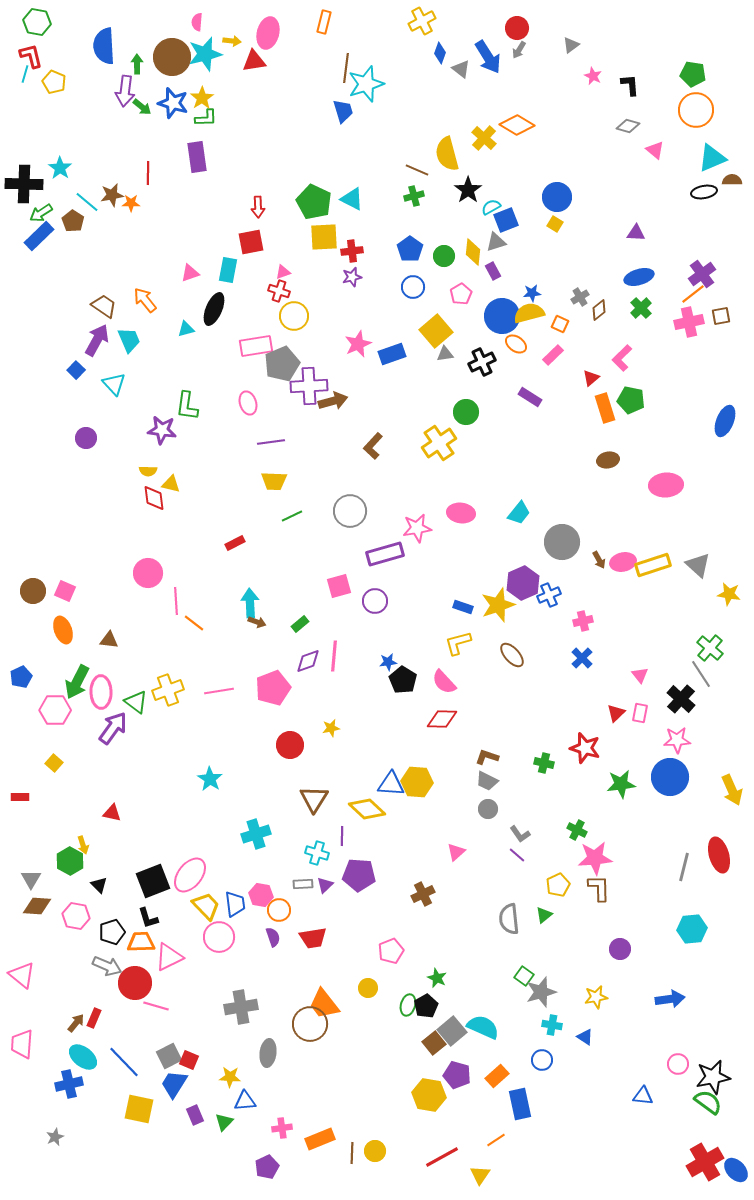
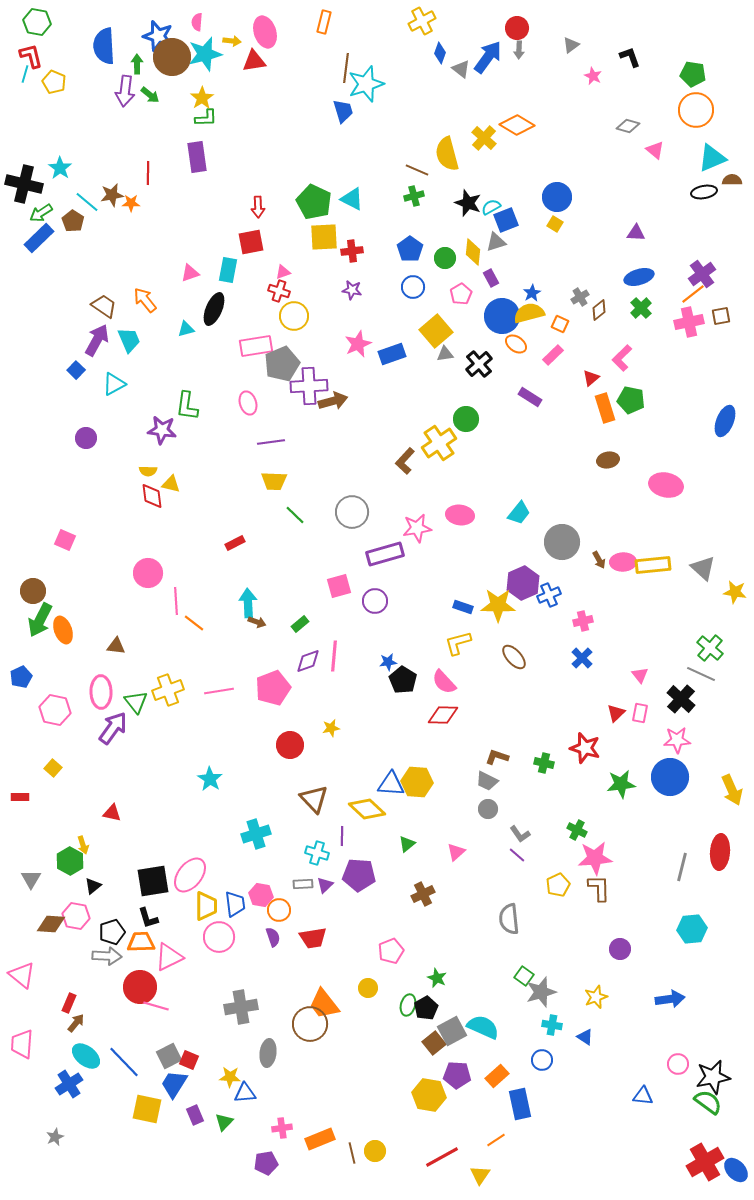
pink ellipse at (268, 33): moved 3 px left, 1 px up; rotated 32 degrees counterclockwise
gray arrow at (519, 50): rotated 30 degrees counterclockwise
blue arrow at (488, 57): rotated 112 degrees counterclockwise
black L-shape at (630, 85): moved 28 px up; rotated 15 degrees counterclockwise
blue star at (173, 103): moved 15 px left, 67 px up
green arrow at (142, 107): moved 8 px right, 12 px up
black cross at (24, 184): rotated 12 degrees clockwise
black star at (468, 190): moved 13 px down; rotated 16 degrees counterclockwise
blue rectangle at (39, 236): moved 2 px down
green circle at (444, 256): moved 1 px right, 2 px down
purple rectangle at (493, 271): moved 2 px left, 7 px down
purple star at (352, 277): moved 13 px down; rotated 24 degrees clockwise
blue star at (532, 293): rotated 24 degrees counterclockwise
black cross at (482, 362): moved 3 px left, 2 px down; rotated 16 degrees counterclockwise
cyan triangle at (114, 384): rotated 45 degrees clockwise
green circle at (466, 412): moved 7 px down
brown L-shape at (373, 446): moved 32 px right, 15 px down
pink ellipse at (666, 485): rotated 16 degrees clockwise
red diamond at (154, 498): moved 2 px left, 2 px up
gray circle at (350, 511): moved 2 px right, 1 px down
pink ellipse at (461, 513): moved 1 px left, 2 px down
green line at (292, 516): moved 3 px right, 1 px up; rotated 70 degrees clockwise
pink ellipse at (623, 562): rotated 10 degrees clockwise
yellow rectangle at (653, 565): rotated 12 degrees clockwise
gray triangle at (698, 565): moved 5 px right, 3 px down
pink square at (65, 591): moved 51 px up
yellow star at (729, 594): moved 6 px right, 2 px up
cyan arrow at (250, 603): moved 2 px left
yellow star at (498, 605): rotated 20 degrees clockwise
brown triangle at (109, 640): moved 7 px right, 6 px down
brown ellipse at (512, 655): moved 2 px right, 2 px down
gray line at (701, 674): rotated 32 degrees counterclockwise
green arrow at (77, 682): moved 37 px left, 62 px up
green triangle at (136, 702): rotated 15 degrees clockwise
pink hexagon at (55, 710): rotated 12 degrees clockwise
red diamond at (442, 719): moved 1 px right, 4 px up
brown L-shape at (487, 757): moved 10 px right
yellow square at (54, 763): moved 1 px left, 5 px down
brown triangle at (314, 799): rotated 16 degrees counterclockwise
red ellipse at (719, 855): moved 1 px right, 3 px up; rotated 20 degrees clockwise
gray line at (684, 867): moved 2 px left
black square at (153, 881): rotated 12 degrees clockwise
black triangle at (99, 885): moved 6 px left, 1 px down; rotated 36 degrees clockwise
brown diamond at (37, 906): moved 14 px right, 18 px down
yellow trapezoid at (206, 906): rotated 44 degrees clockwise
green triangle at (544, 915): moved 137 px left, 71 px up
gray arrow at (107, 966): moved 10 px up; rotated 20 degrees counterclockwise
red circle at (135, 983): moved 5 px right, 4 px down
yellow star at (596, 997): rotated 10 degrees counterclockwise
black pentagon at (426, 1006): moved 2 px down
red rectangle at (94, 1018): moved 25 px left, 15 px up
gray square at (452, 1031): rotated 12 degrees clockwise
cyan ellipse at (83, 1057): moved 3 px right, 1 px up
purple pentagon at (457, 1075): rotated 12 degrees counterclockwise
blue cross at (69, 1084): rotated 20 degrees counterclockwise
blue triangle at (245, 1101): moved 8 px up
yellow square at (139, 1109): moved 8 px right
brown line at (352, 1153): rotated 15 degrees counterclockwise
purple pentagon at (267, 1167): moved 1 px left, 4 px up; rotated 15 degrees clockwise
